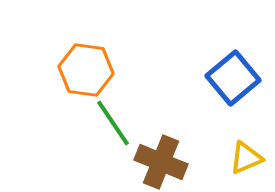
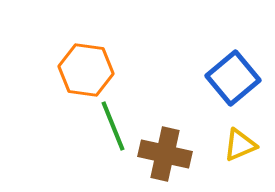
green line: moved 3 px down; rotated 12 degrees clockwise
yellow triangle: moved 6 px left, 13 px up
brown cross: moved 4 px right, 8 px up; rotated 9 degrees counterclockwise
